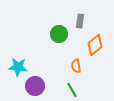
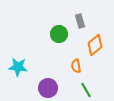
gray rectangle: rotated 24 degrees counterclockwise
purple circle: moved 13 px right, 2 px down
green line: moved 14 px right
